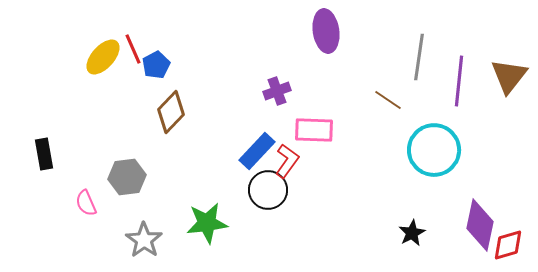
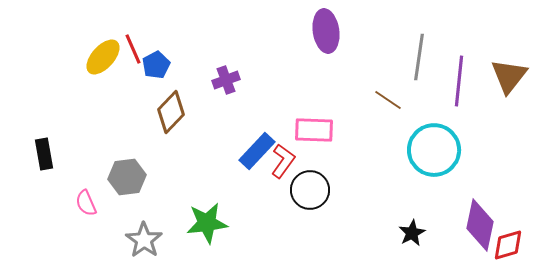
purple cross: moved 51 px left, 11 px up
red L-shape: moved 4 px left
black circle: moved 42 px right
